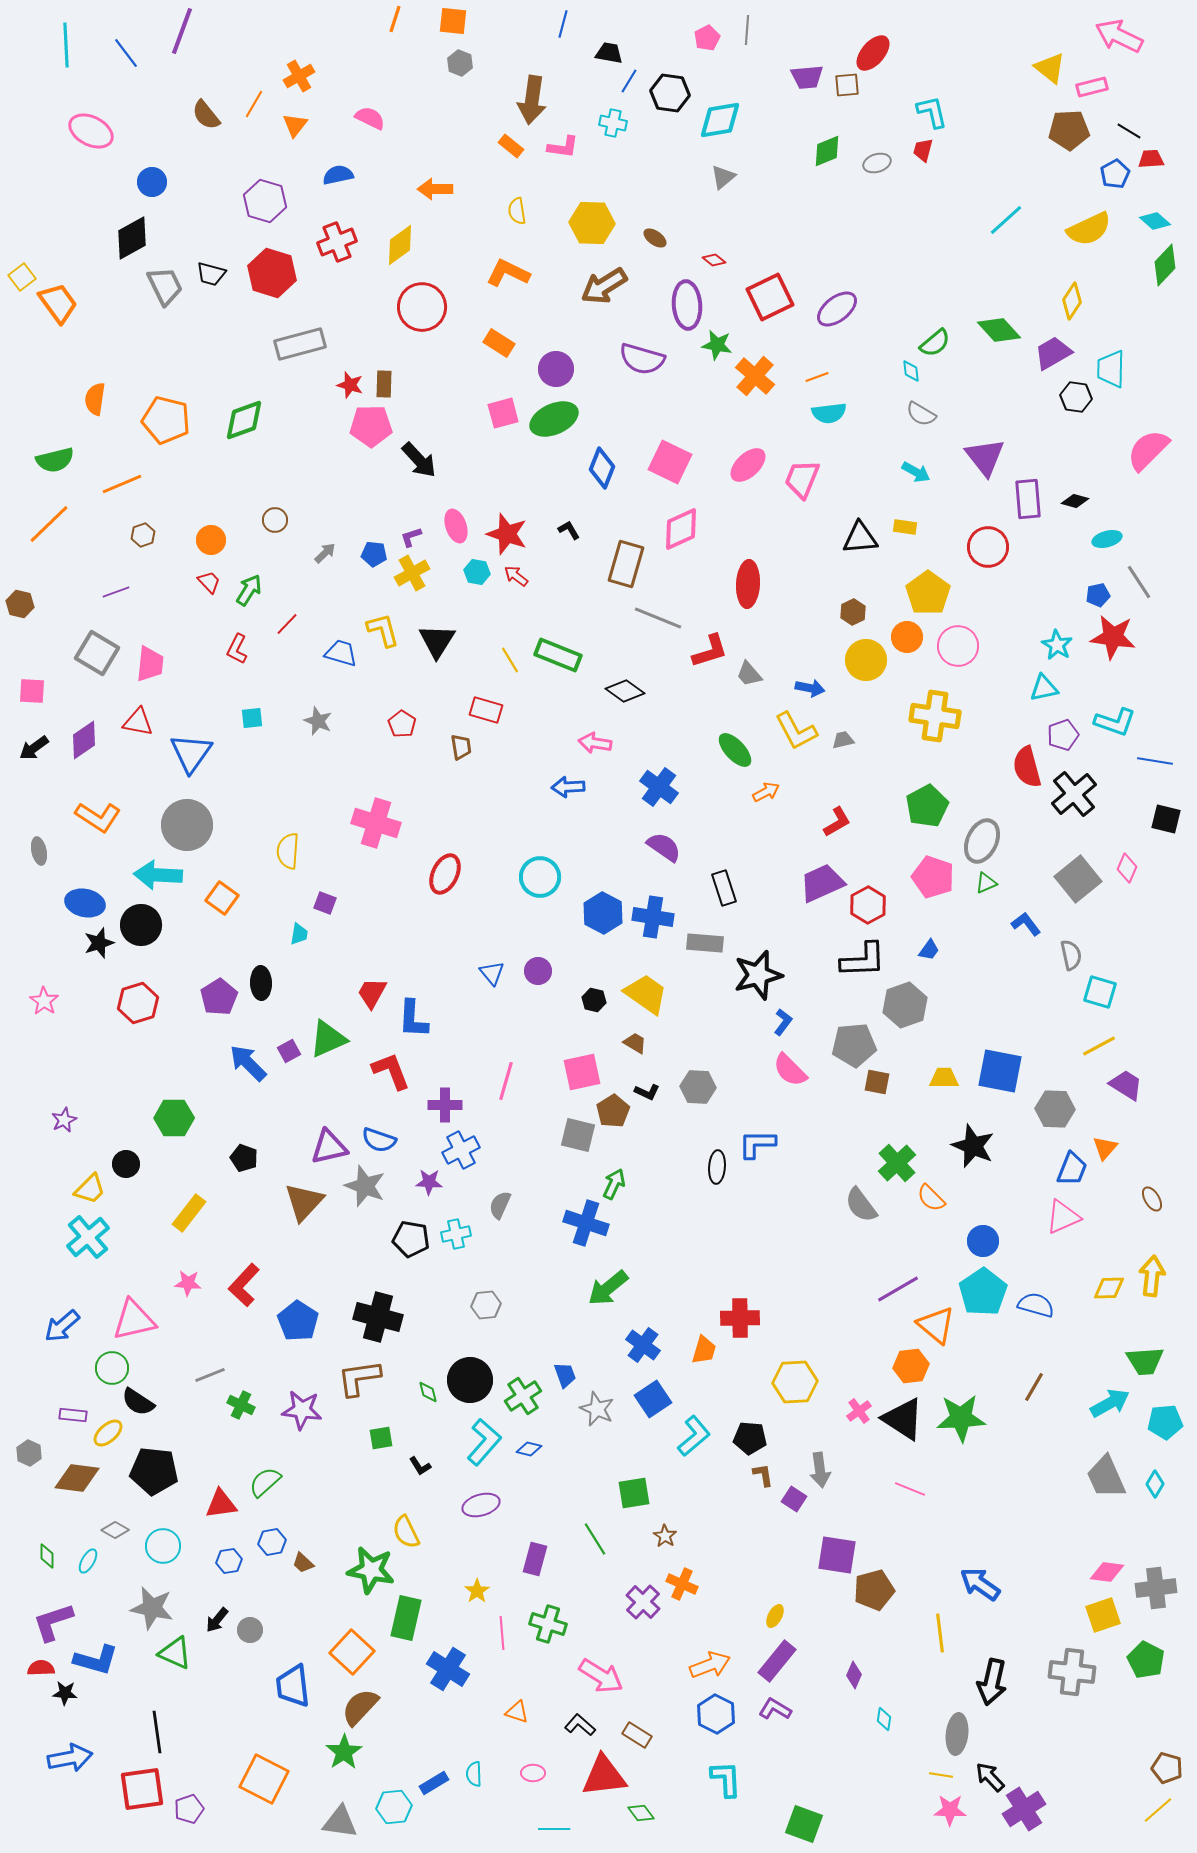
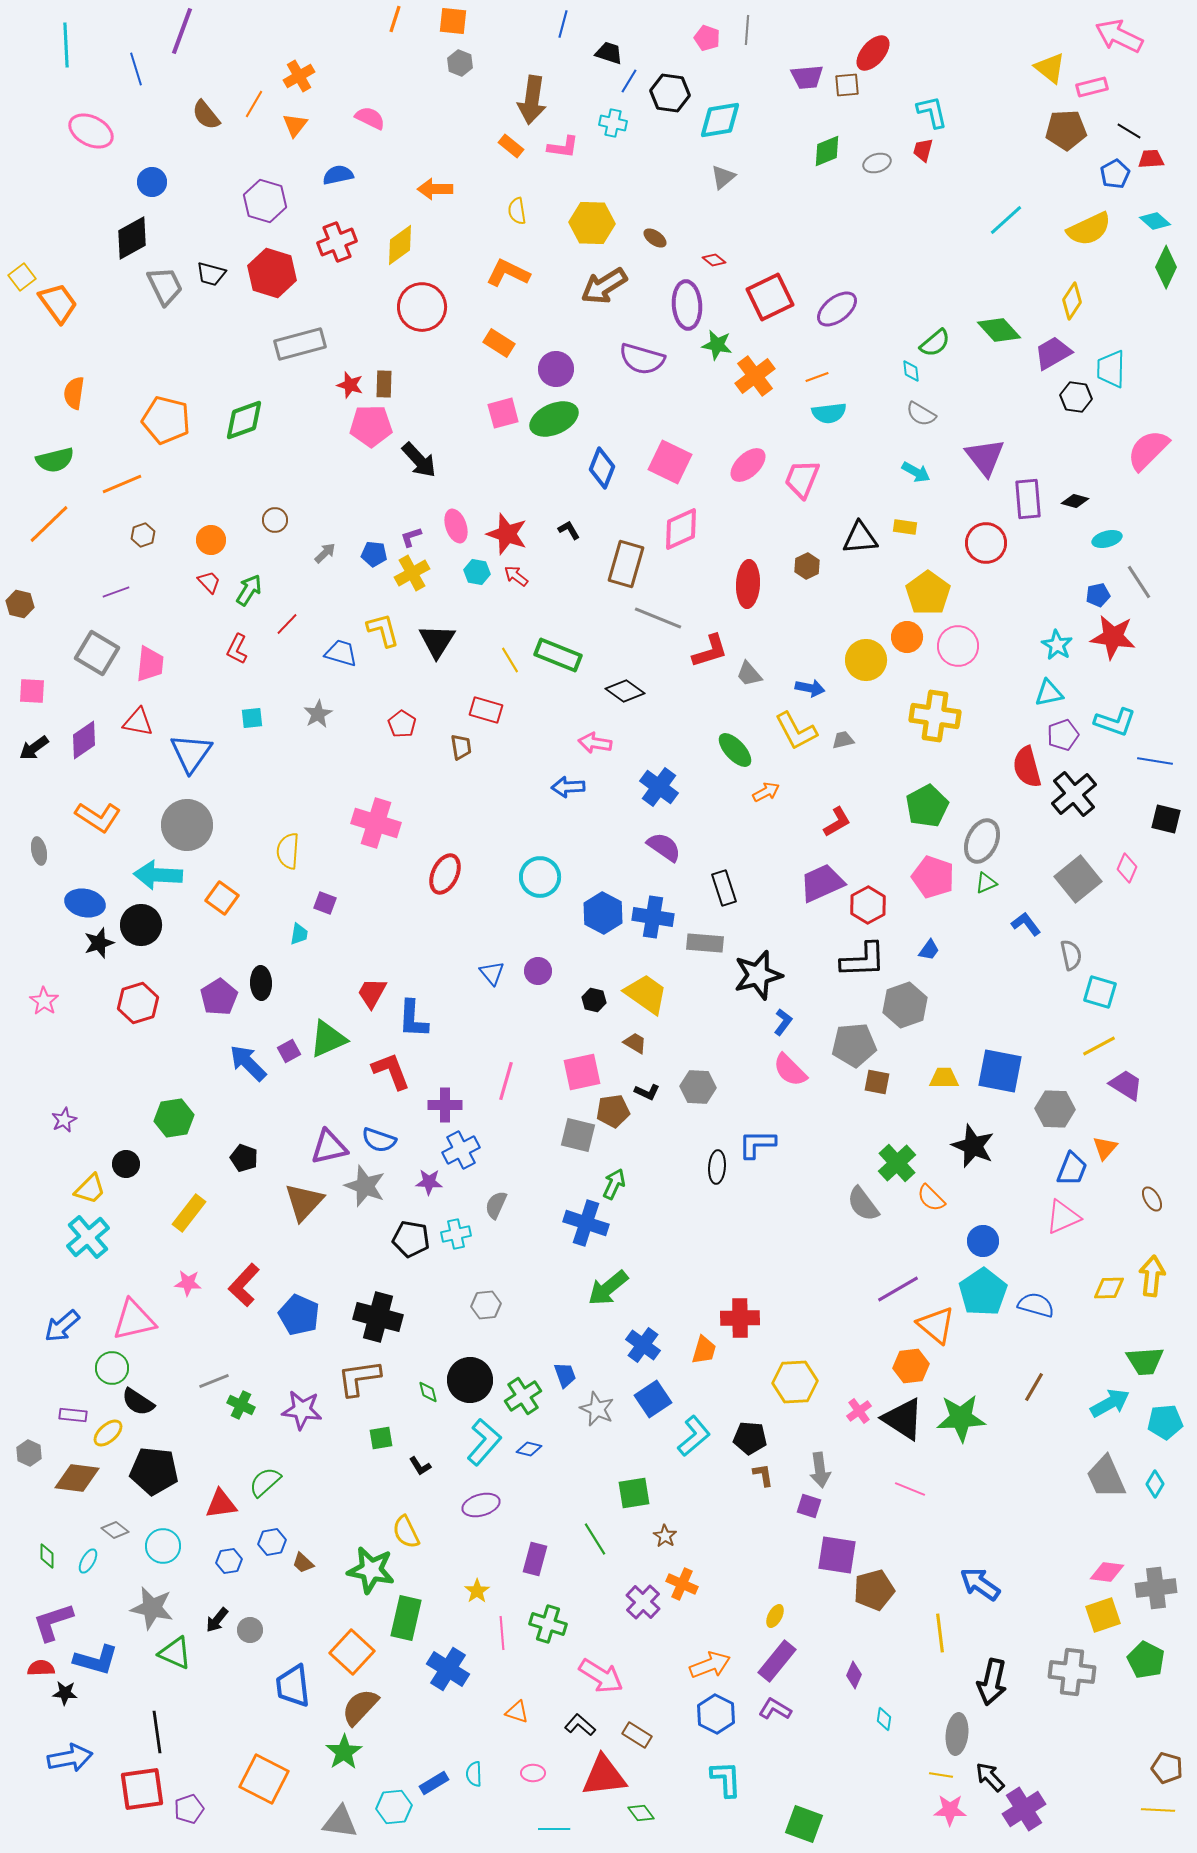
pink pentagon at (707, 38): rotated 25 degrees counterclockwise
blue line at (126, 53): moved 10 px right, 16 px down; rotated 20 degrees clockwise
black trapezoid at (609, 53): rotated 8 degrees clockwise
brown pentagon at (1069, 130): moved 3 px left
green diamond at (1165, 265): moved 1 px right, 2 px down; rotated 18 degrees counterclockwise
orange cross at (755, 376): rotated 12 degrees clockwise
orange semicircle at (95, 399): moved 21 px left, 6 px up
red circle at (988, 547): moved 2 px left, 4 px up
brown hexagon at (853, 612): moved 46 px left, 46 px up
cyan triangle at (1044, 688): moved 5 px right, 5 px down
gray star at (318, 721): moved 7 px up; rotated 20 degrees clockwise
brown pentagon at (613, 1111): rotated 24 degrees clockwise
green hexagon at (174, 1118): rotated 9 degrees counterclockwise
gray semicircle at (500, 1205): moved 4 px left
gray semicircle at (861, 1205): moved 2 px right, 1 px up
blue pentagon at (298, 1321): moved 1 px right, 6 px up; rotated 9 degrees counterclockwise
gray line at (210, 1375): moved 4 px right, 6 px down
purple square at (794, 1499): moved 15 px right, 7 px down; rotated 15 degrees counterclockwise
gray diamond at (115, 1530): rotated 8 degrees clockwise
yellow line at (1158, 1810): rotated 44 degrees clockwise
